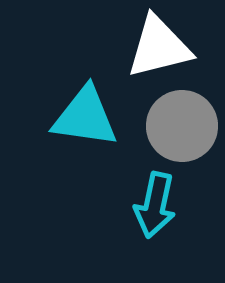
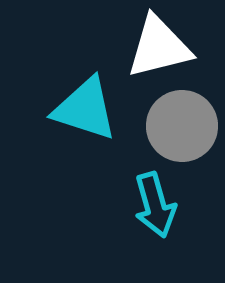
cyan triangle: moved 8 px up; rotated 10 degrees clockwise
cyan arrow: rotated 28 degrees counterclockwise
